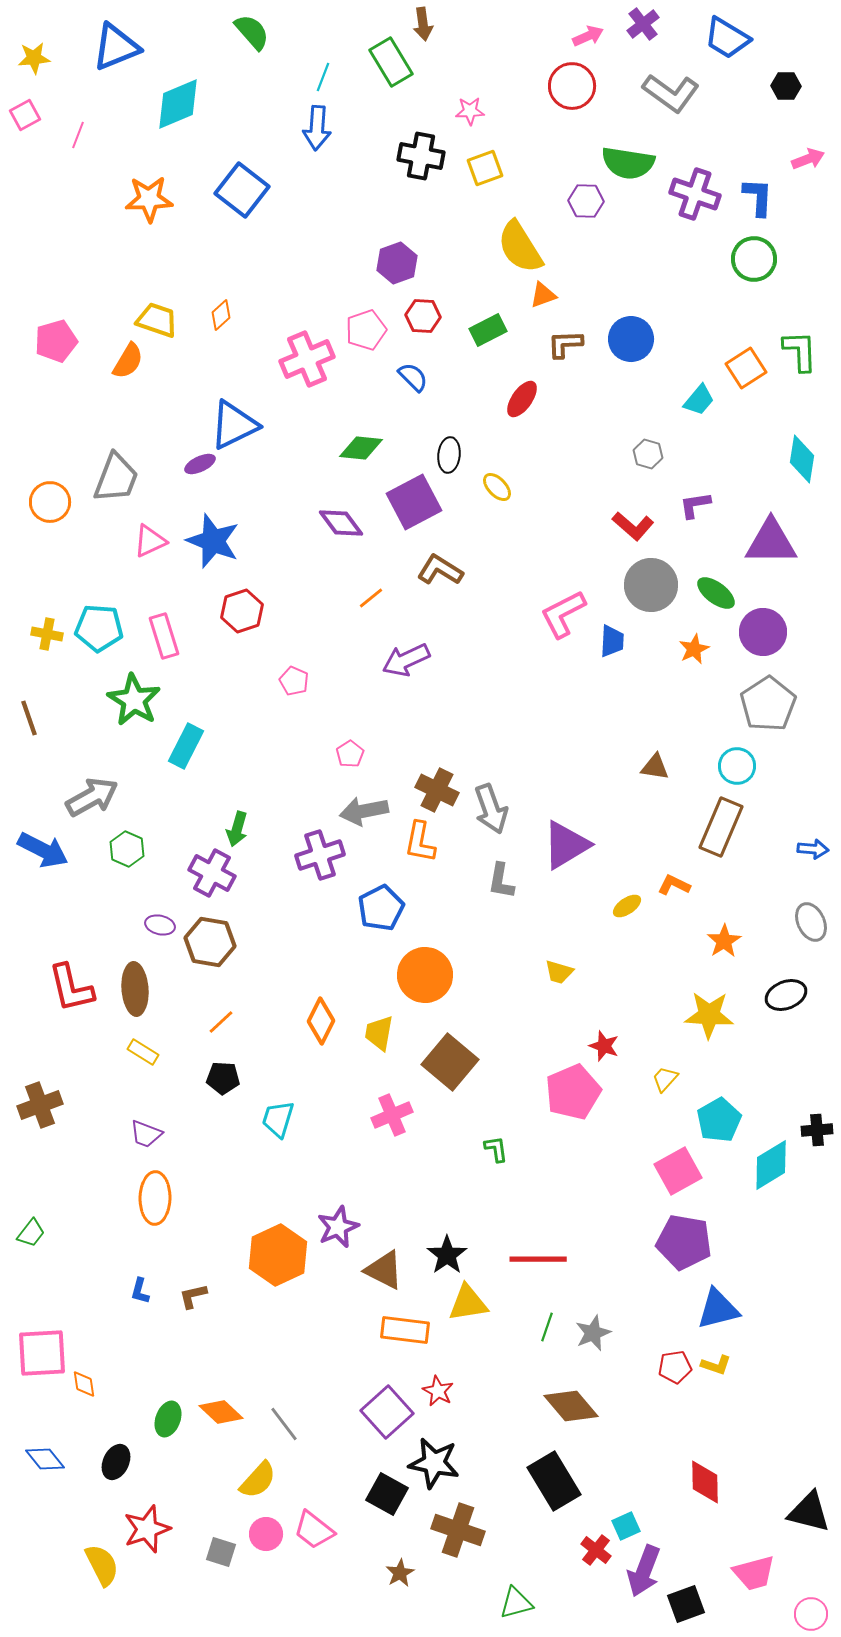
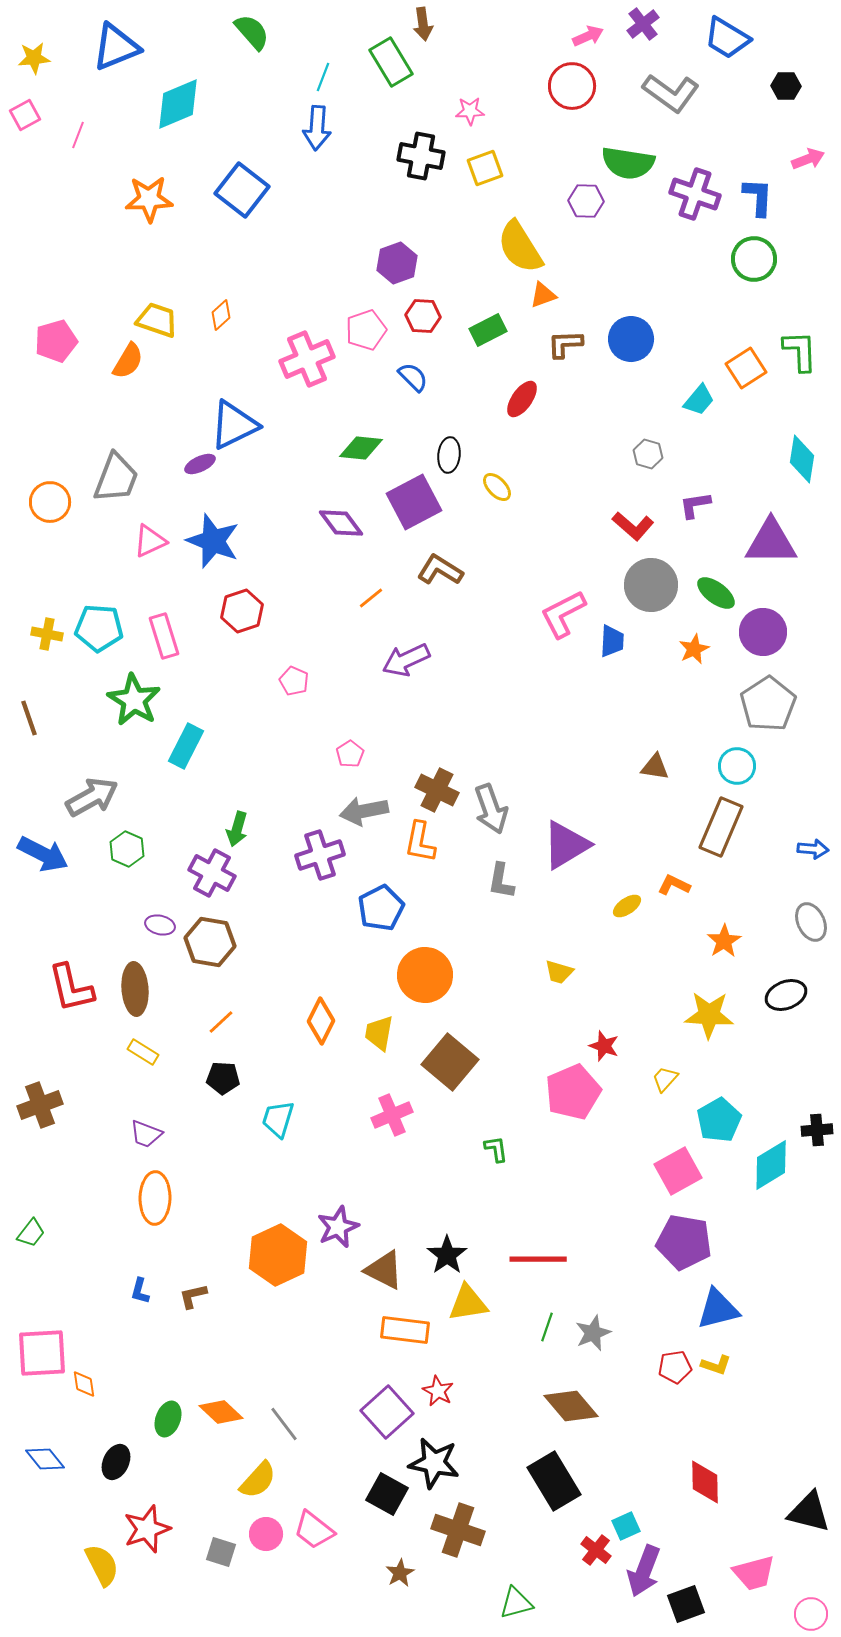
blue arrow at (43, 850): moved 4 px down
